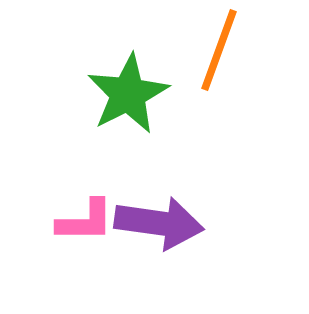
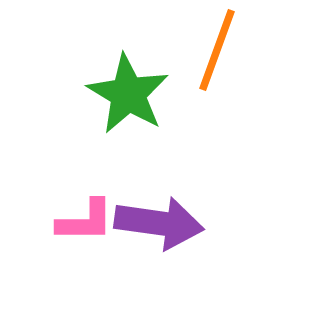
orange line: moved 2 px left
green star: rotated 14 degrees counterclockwise
